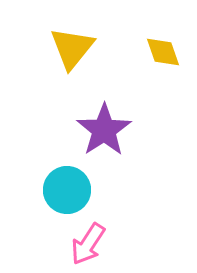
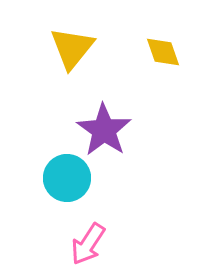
purple star: rotated 4 degrees counterclockwise
cyan circle: moved 12 px up
